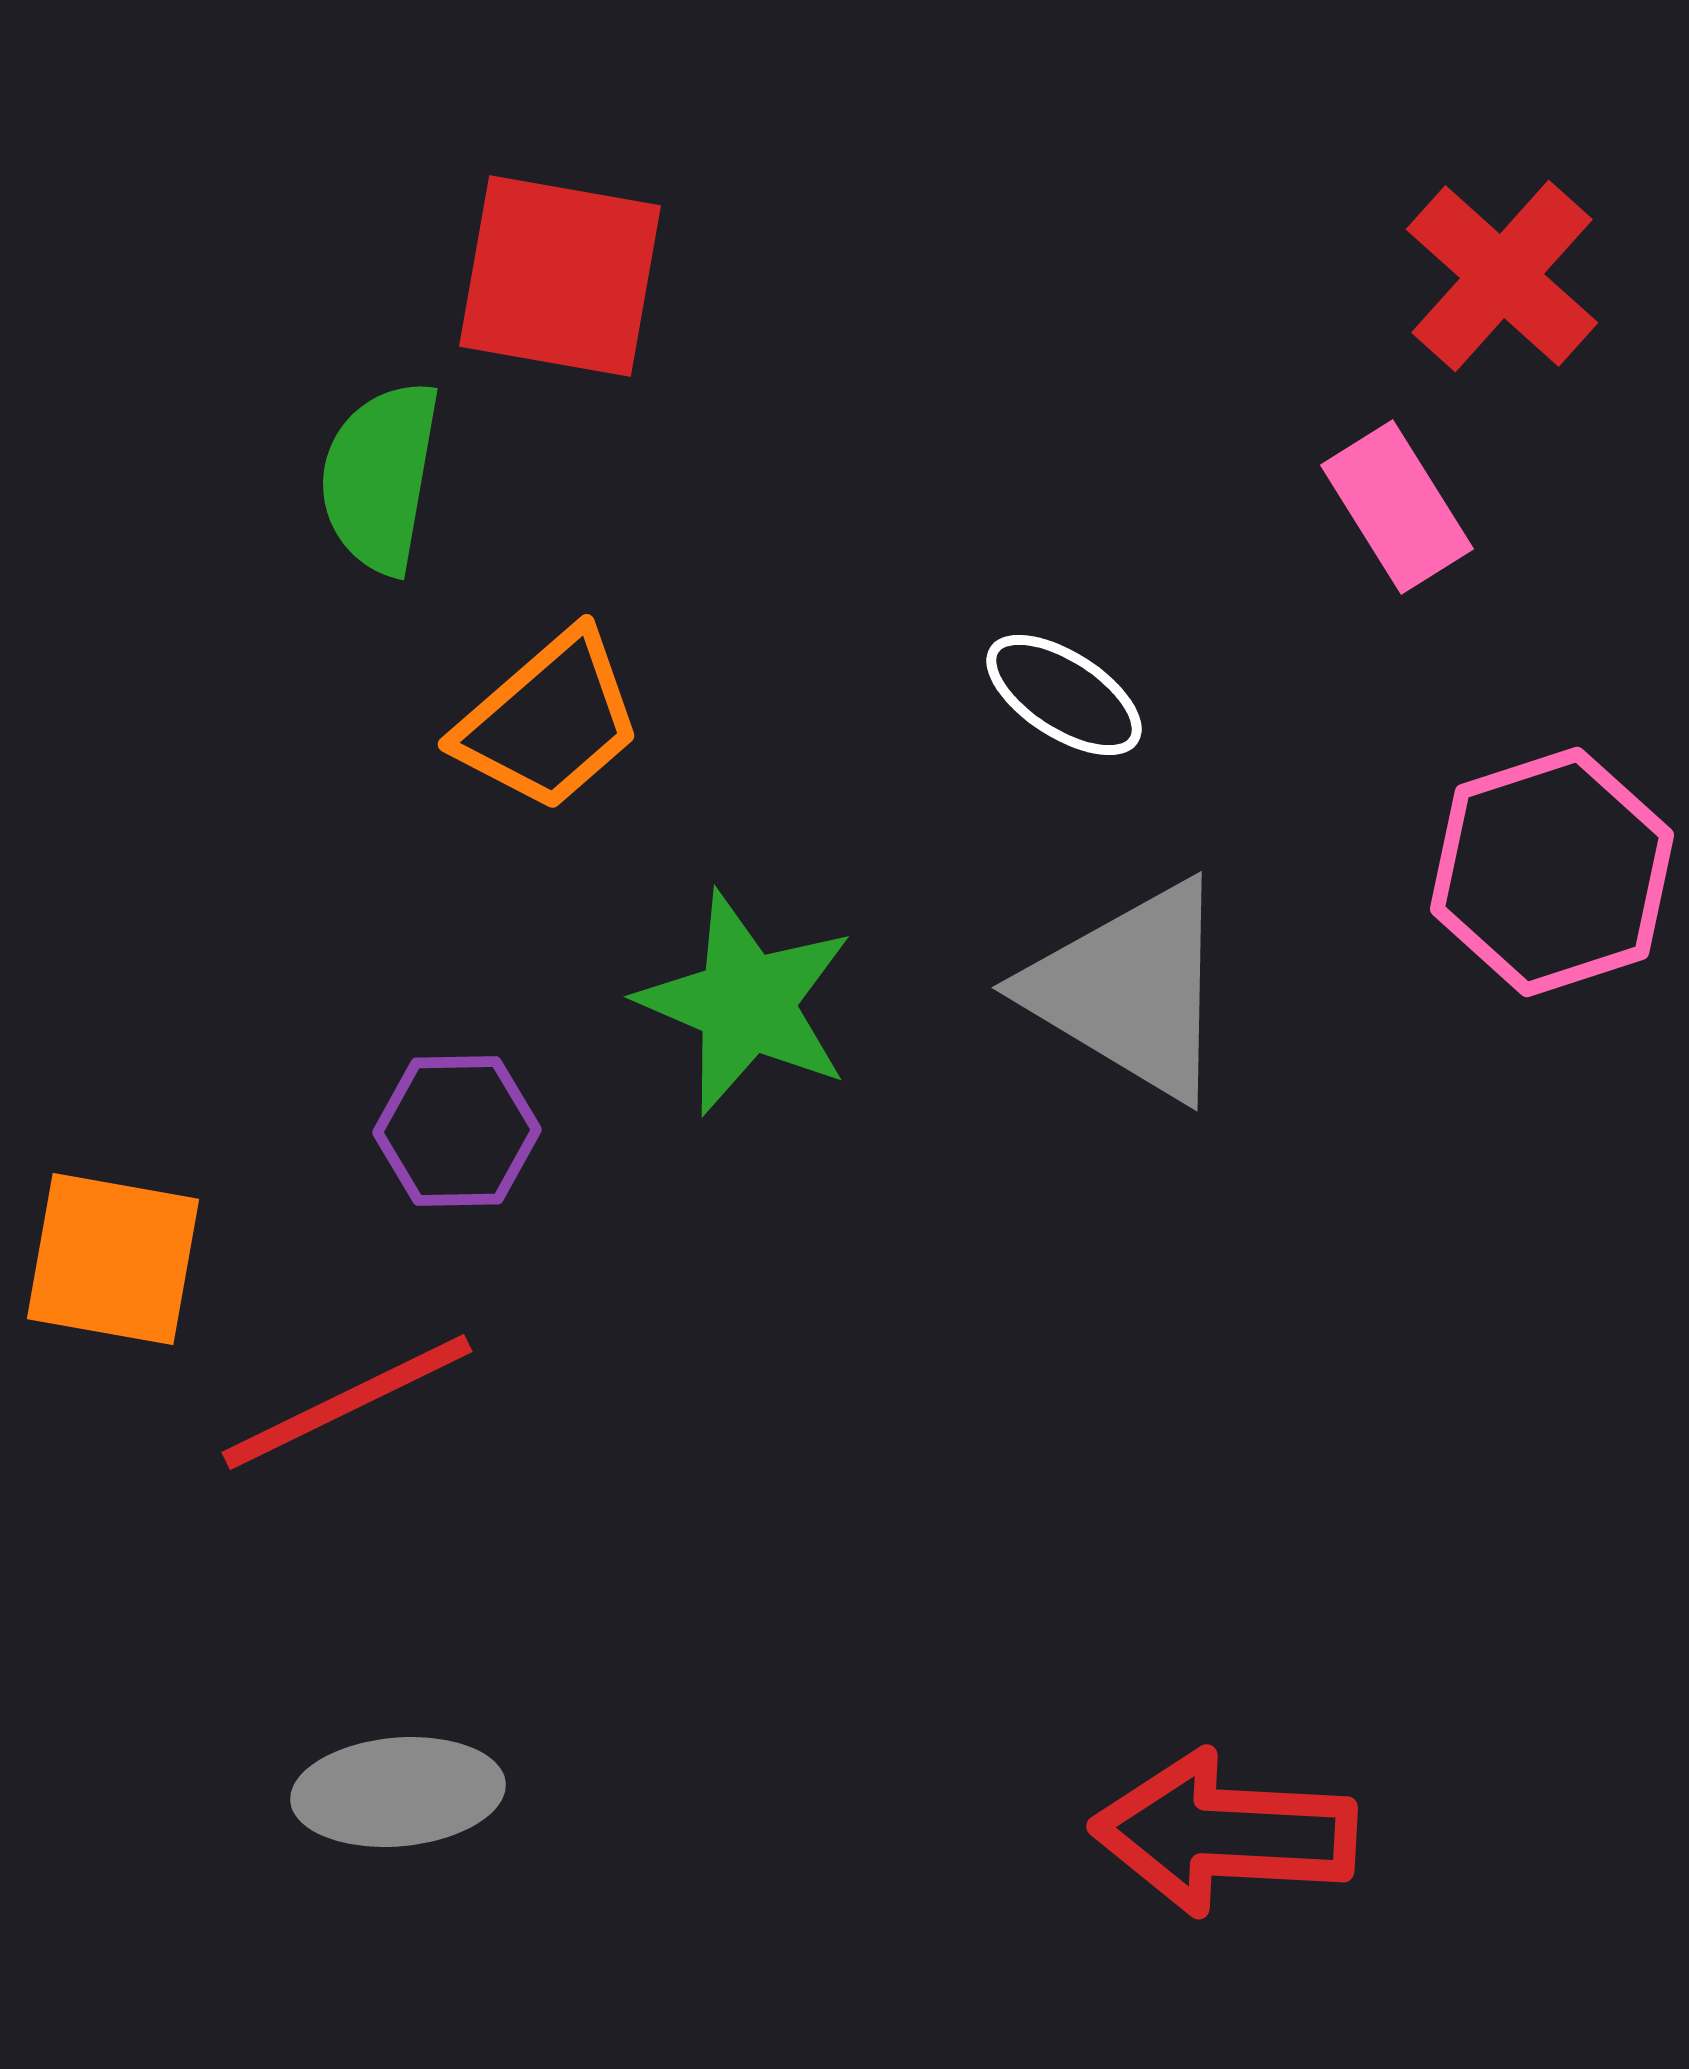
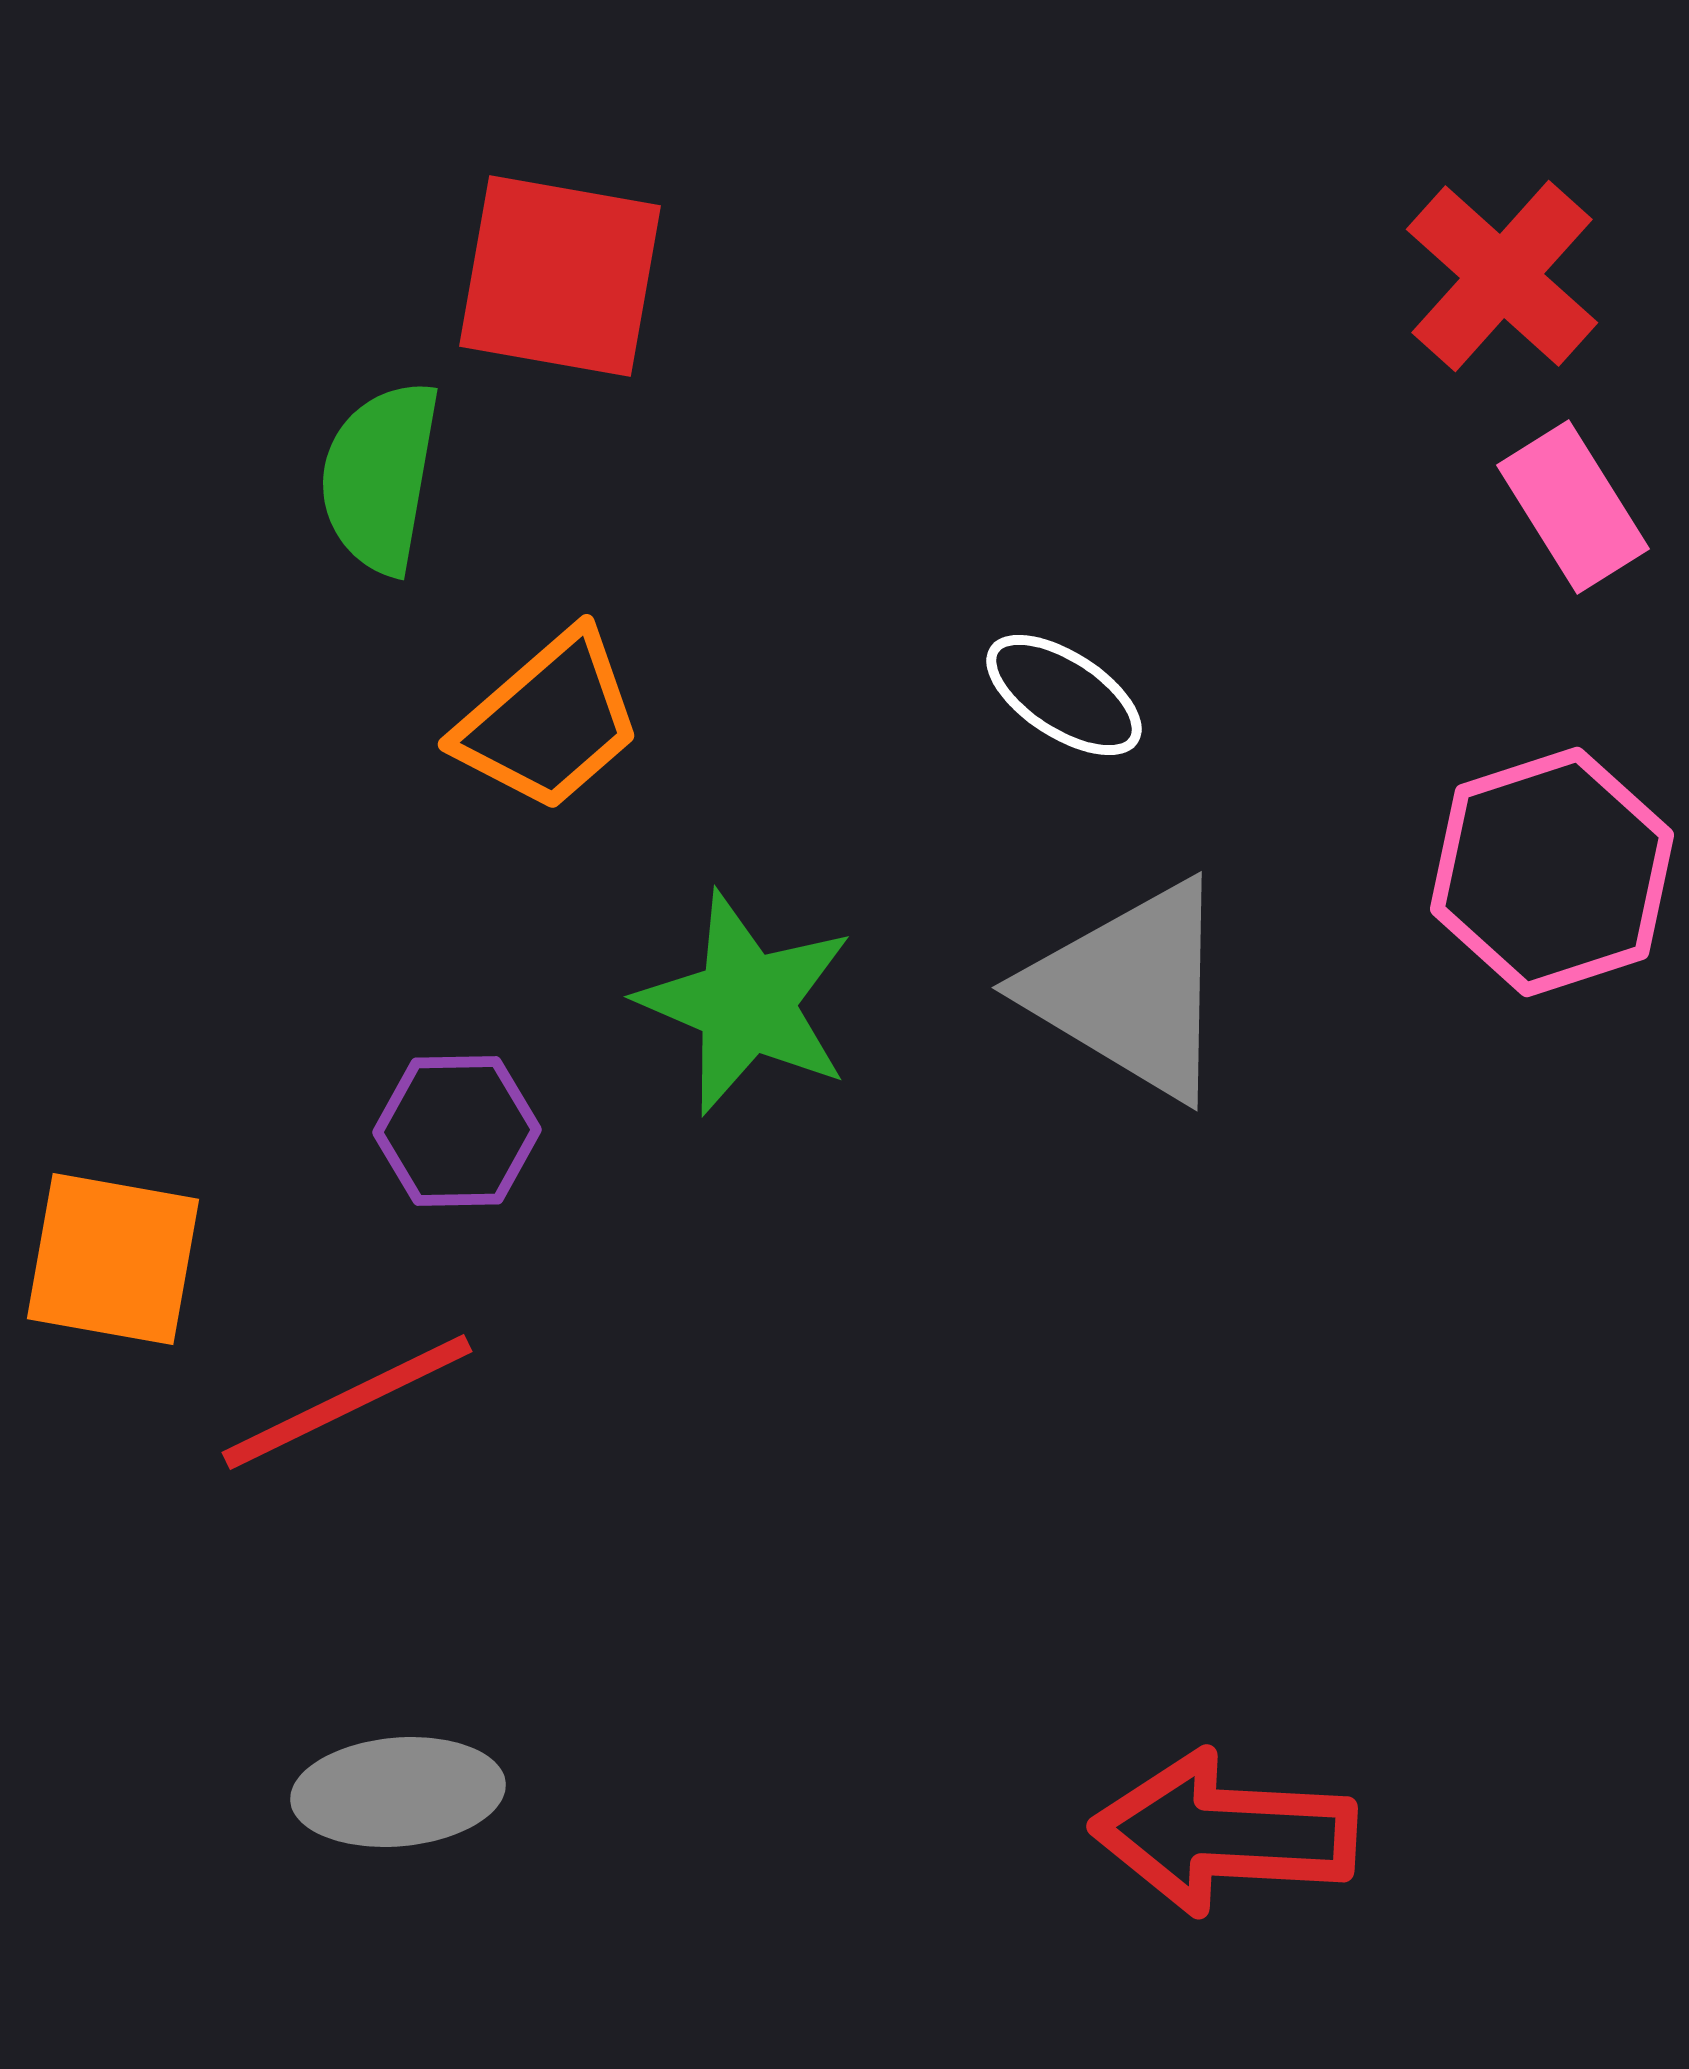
pink rectangle: moved 176 px right
